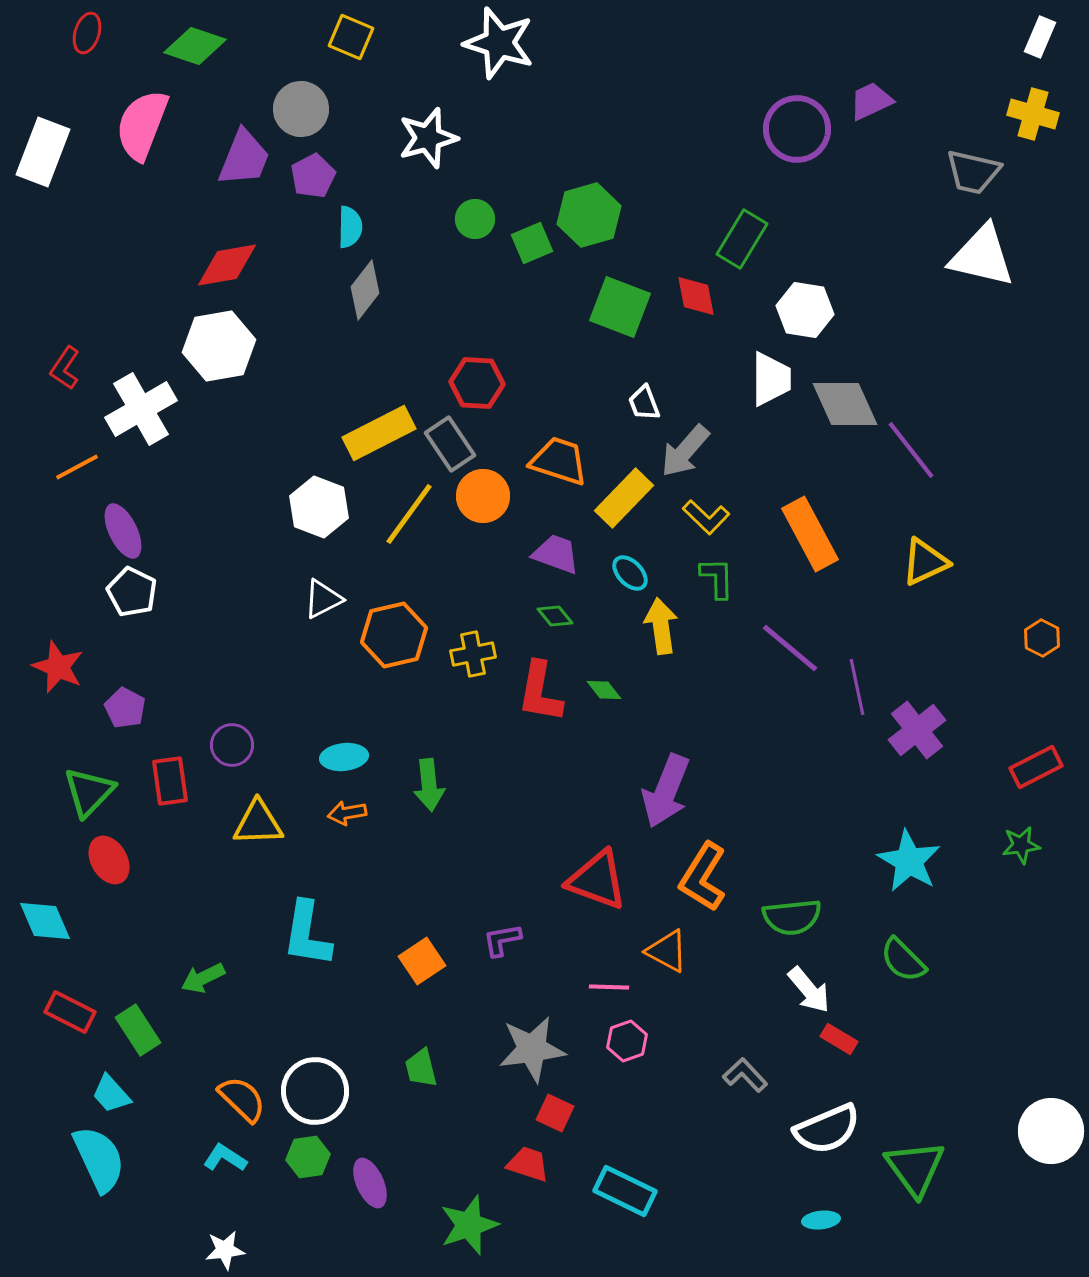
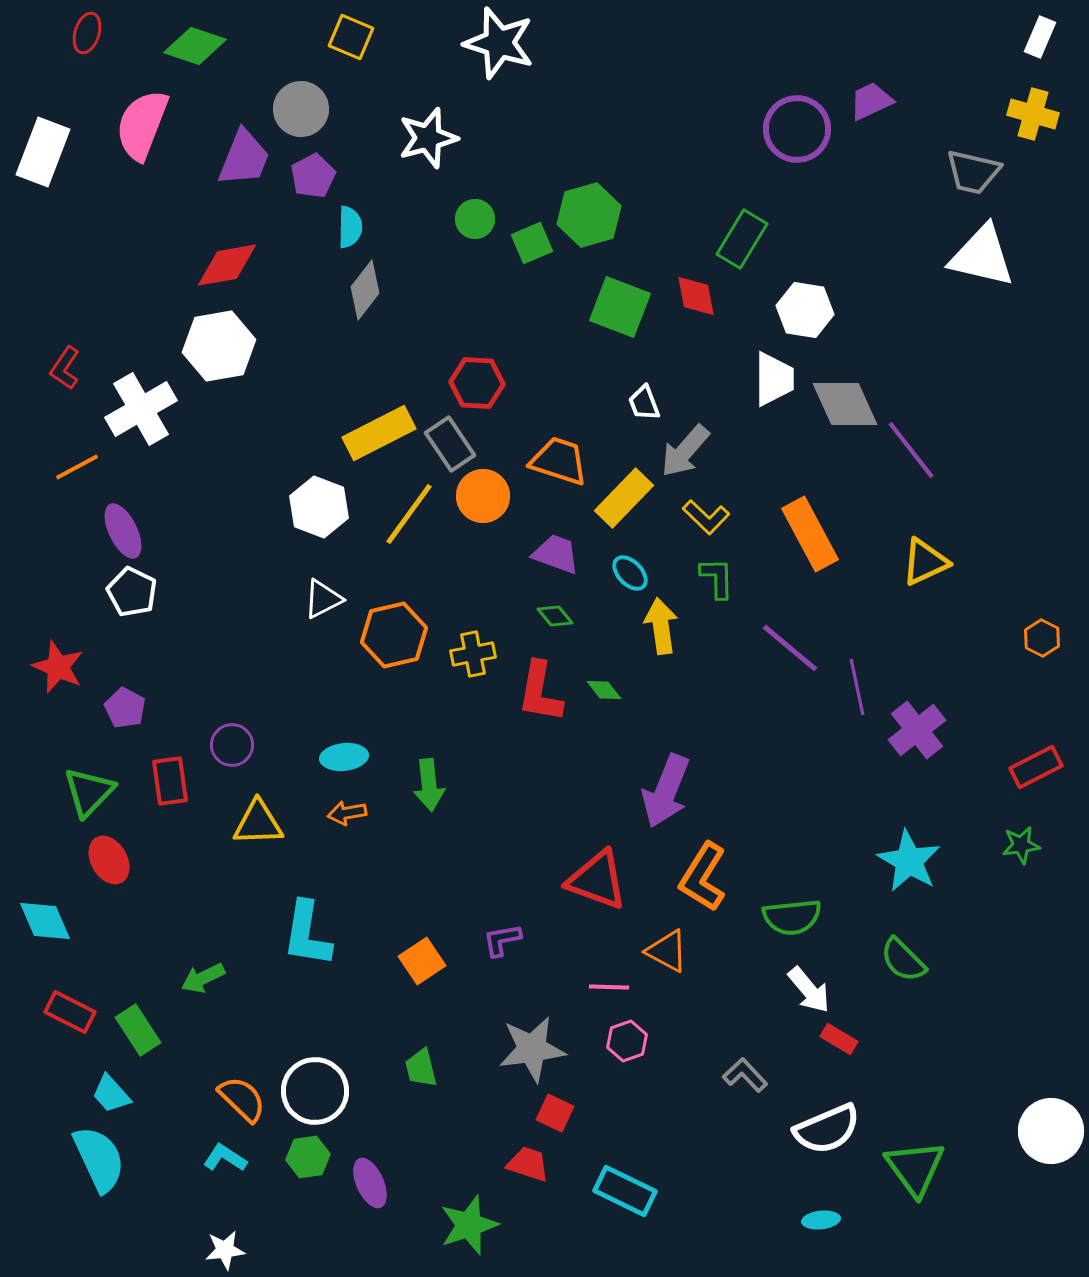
white trapezoid at (771, 379): moved 3 px right
